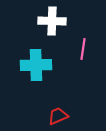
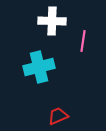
pink line: moved 8 px up
cyan cross: moved 3 px right, 2 px down; rotated 12 degrees counterclockwise
